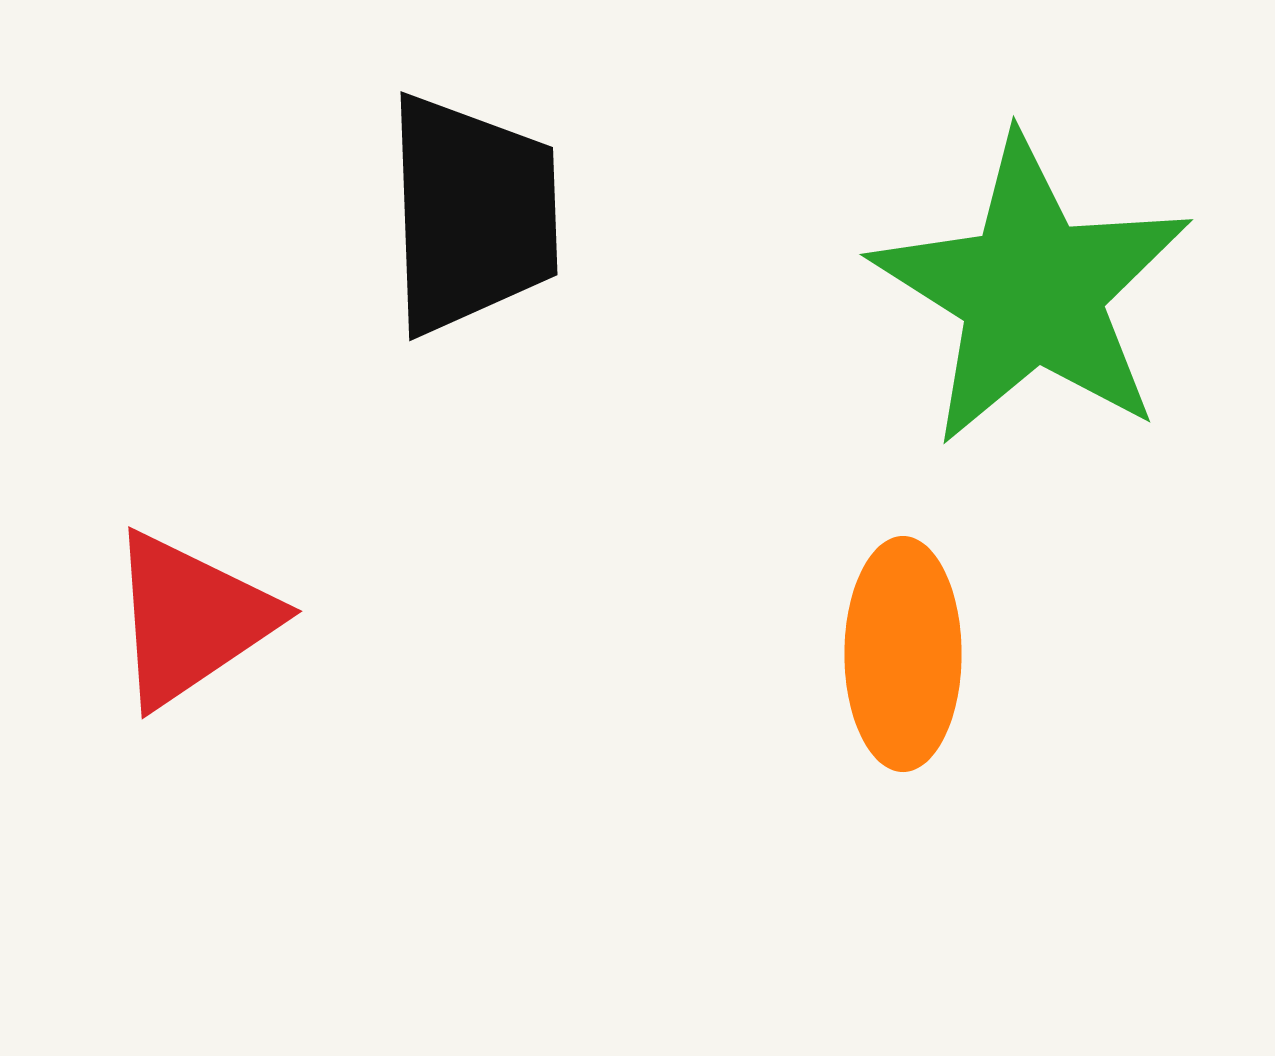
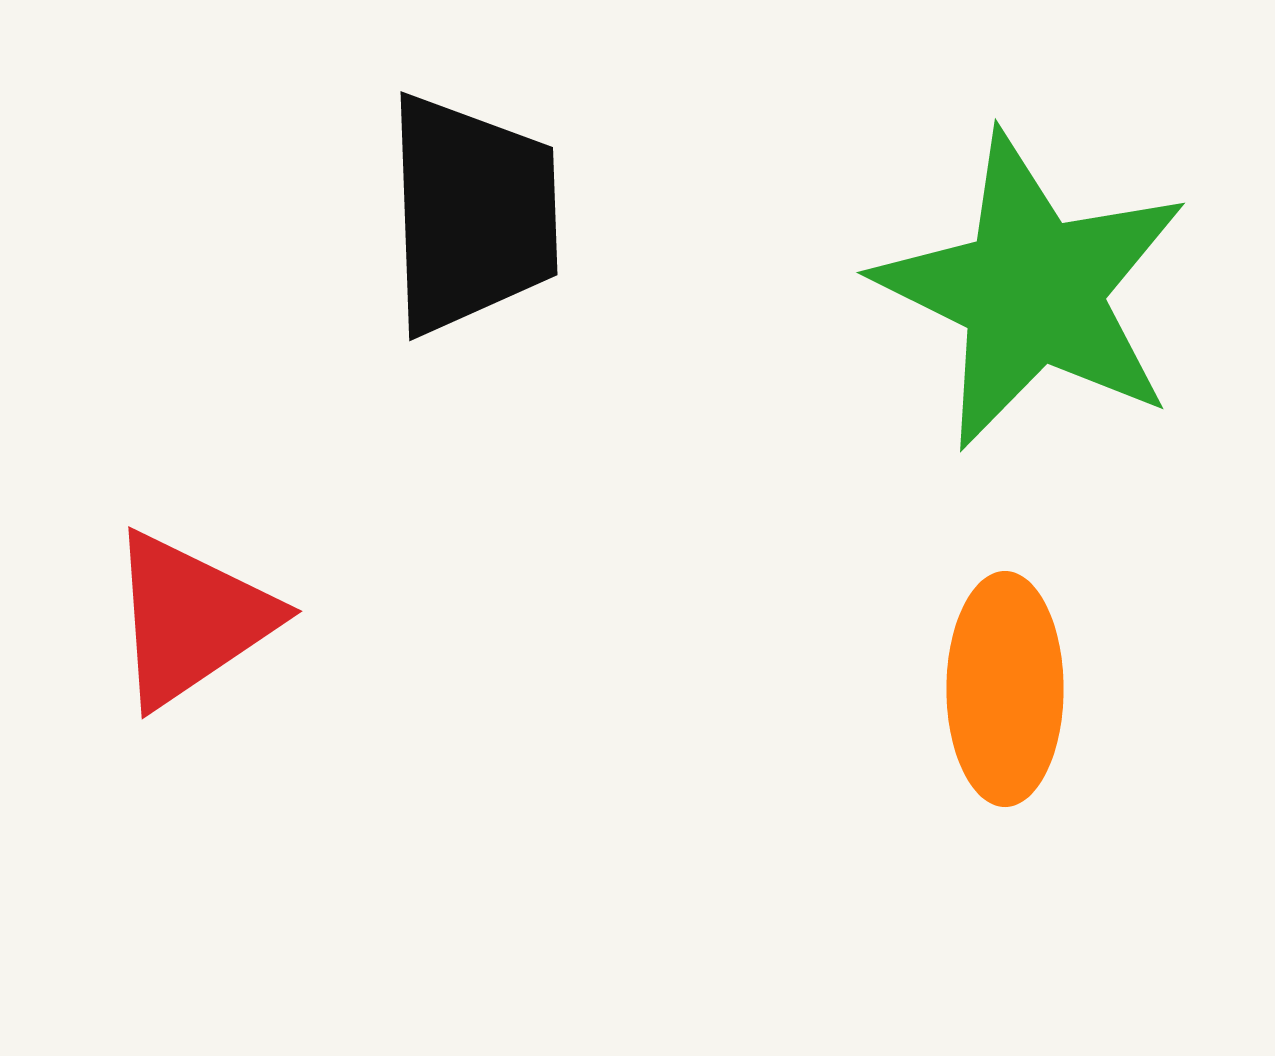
green star: rotated 6 degrees counterclockwise
orange ellipse: moved 102 px right, 35 px down
